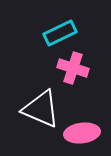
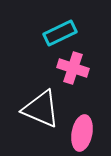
pink ellipse: rotated 72 degrees counterclockwise
